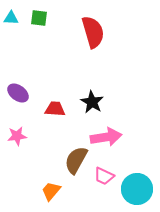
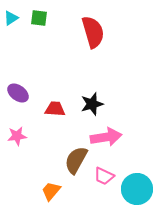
cyan triangle: rotated 35 degrees counterclockwise
black star: moved 2 px down; rotated 25 degrees clockwise
